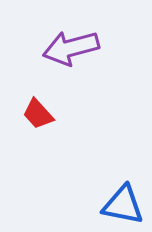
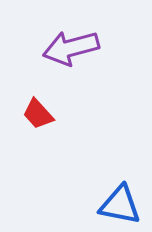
blue triangle: moved 3 px left
